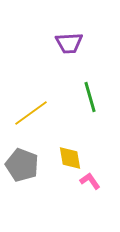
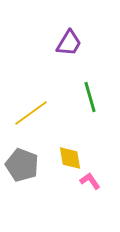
purple trapezoid: rotated 56 degrees counterclockwise
